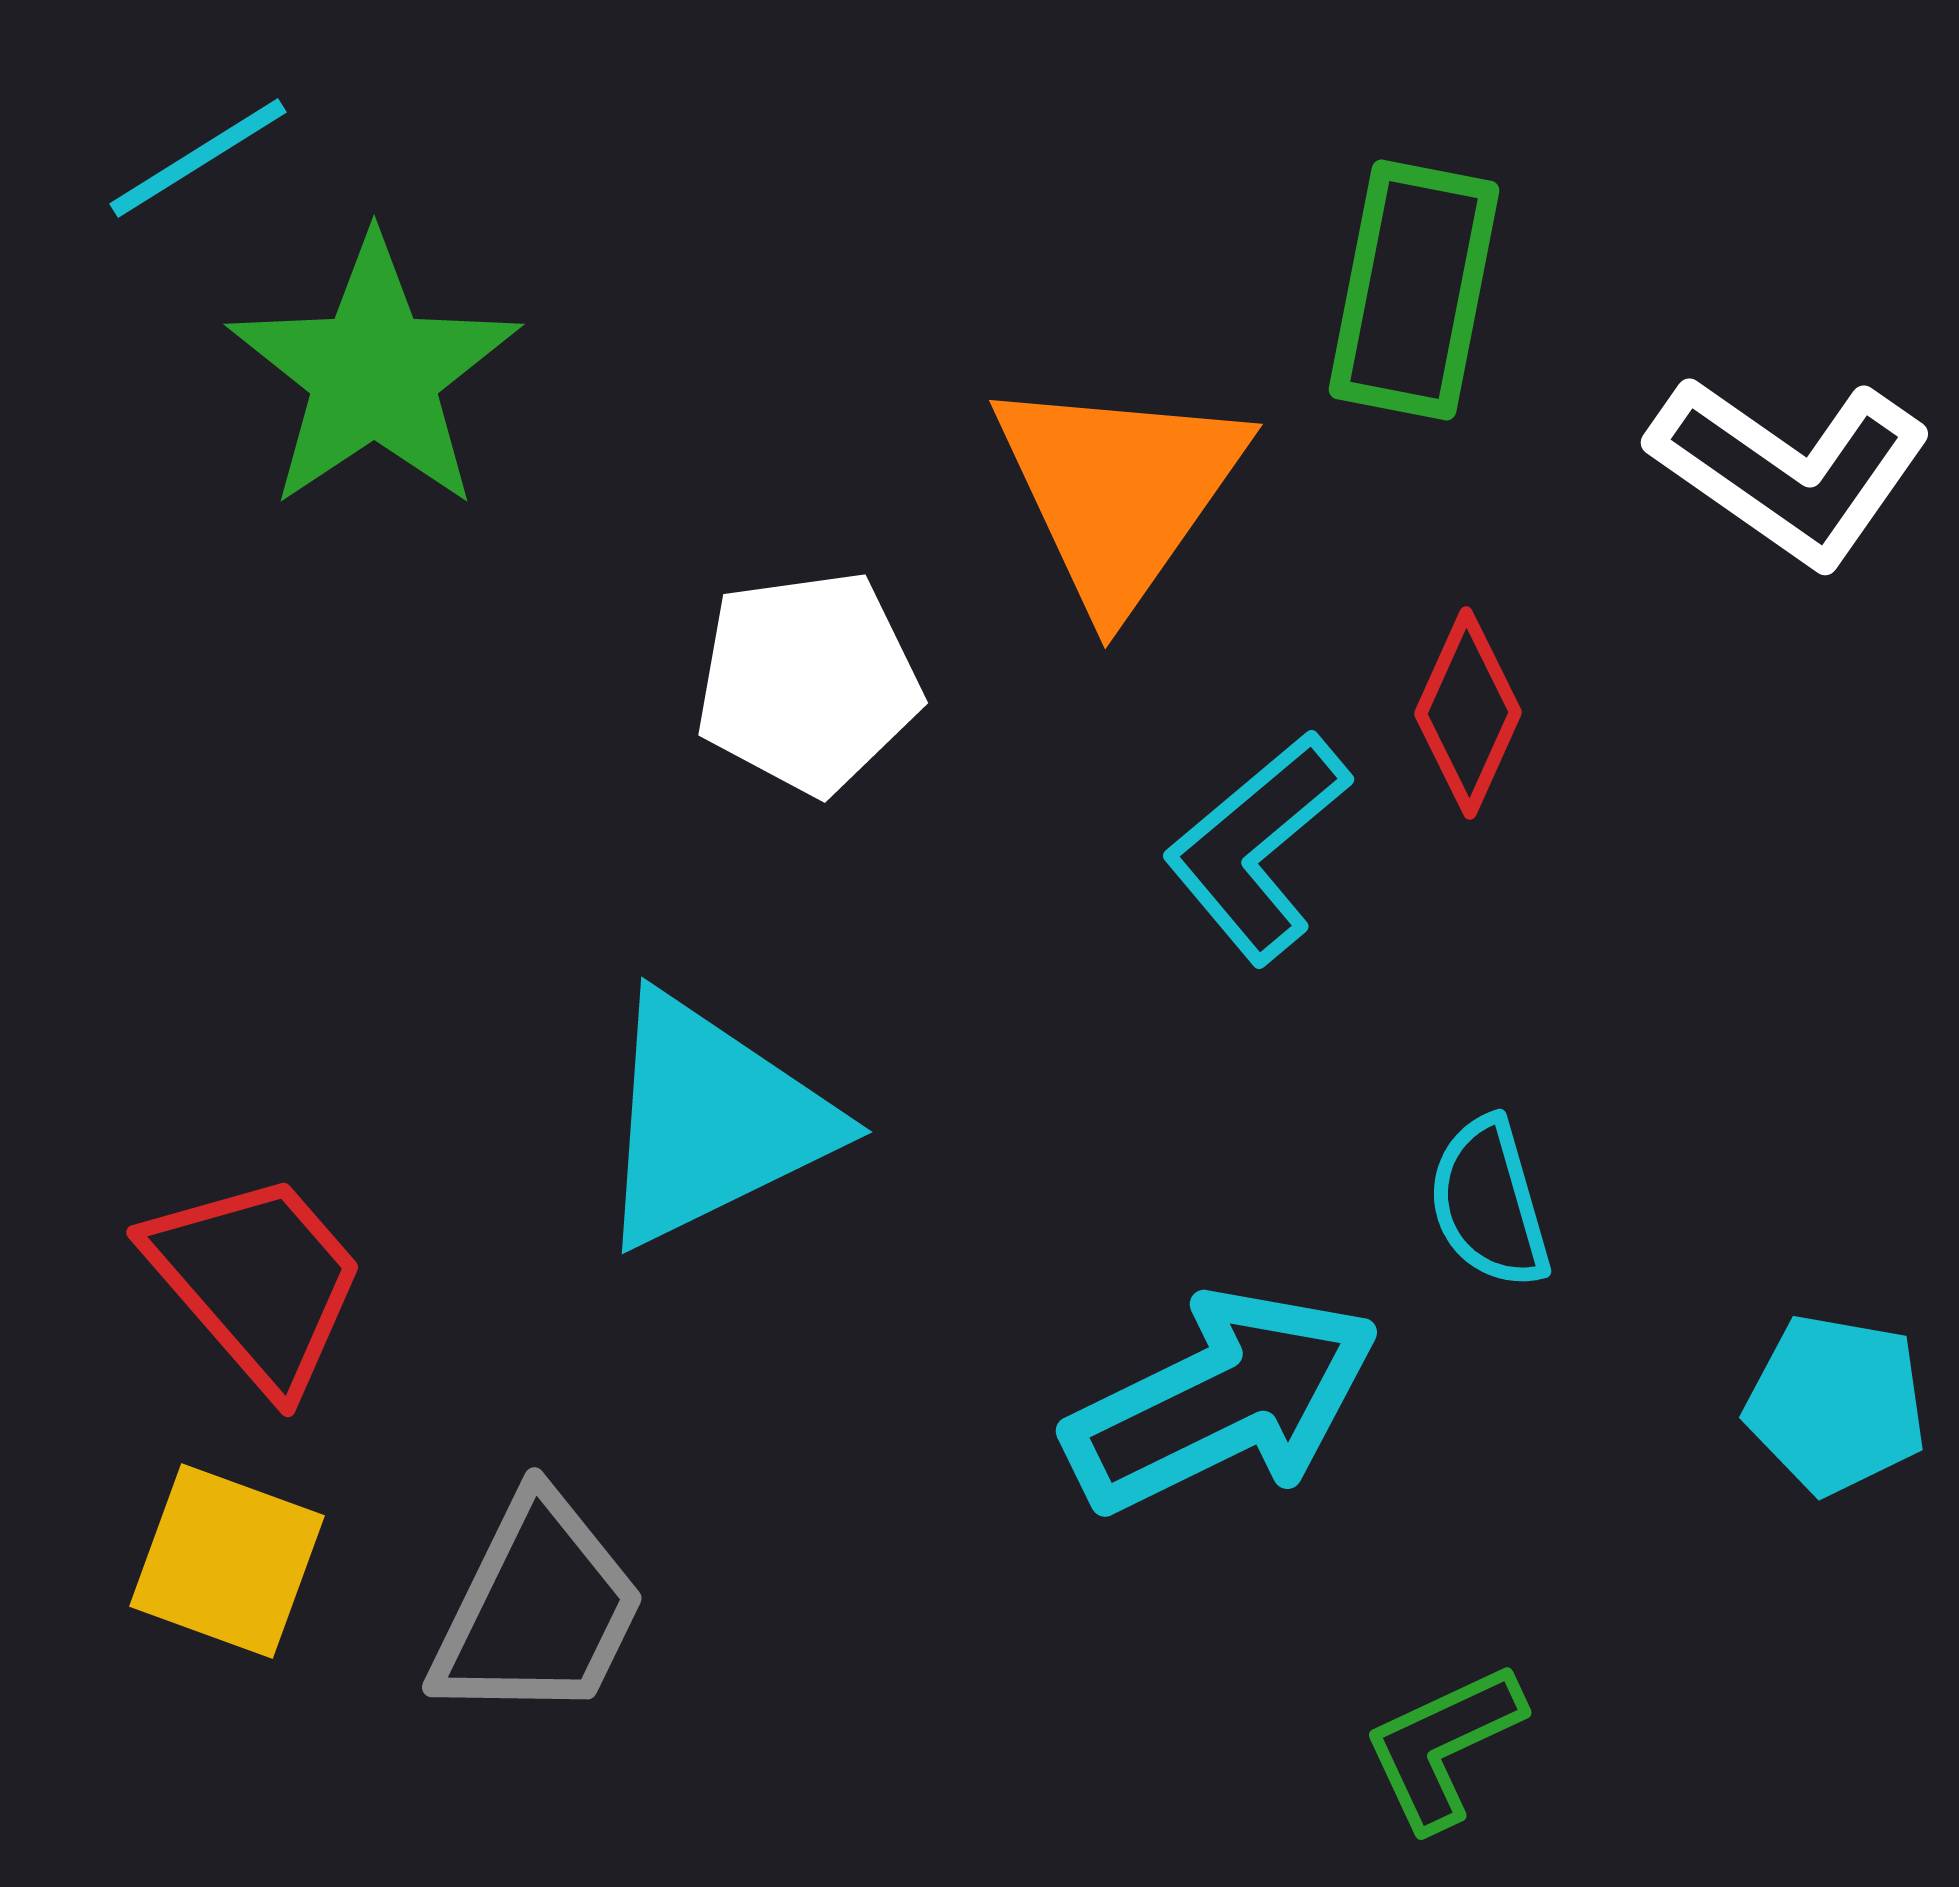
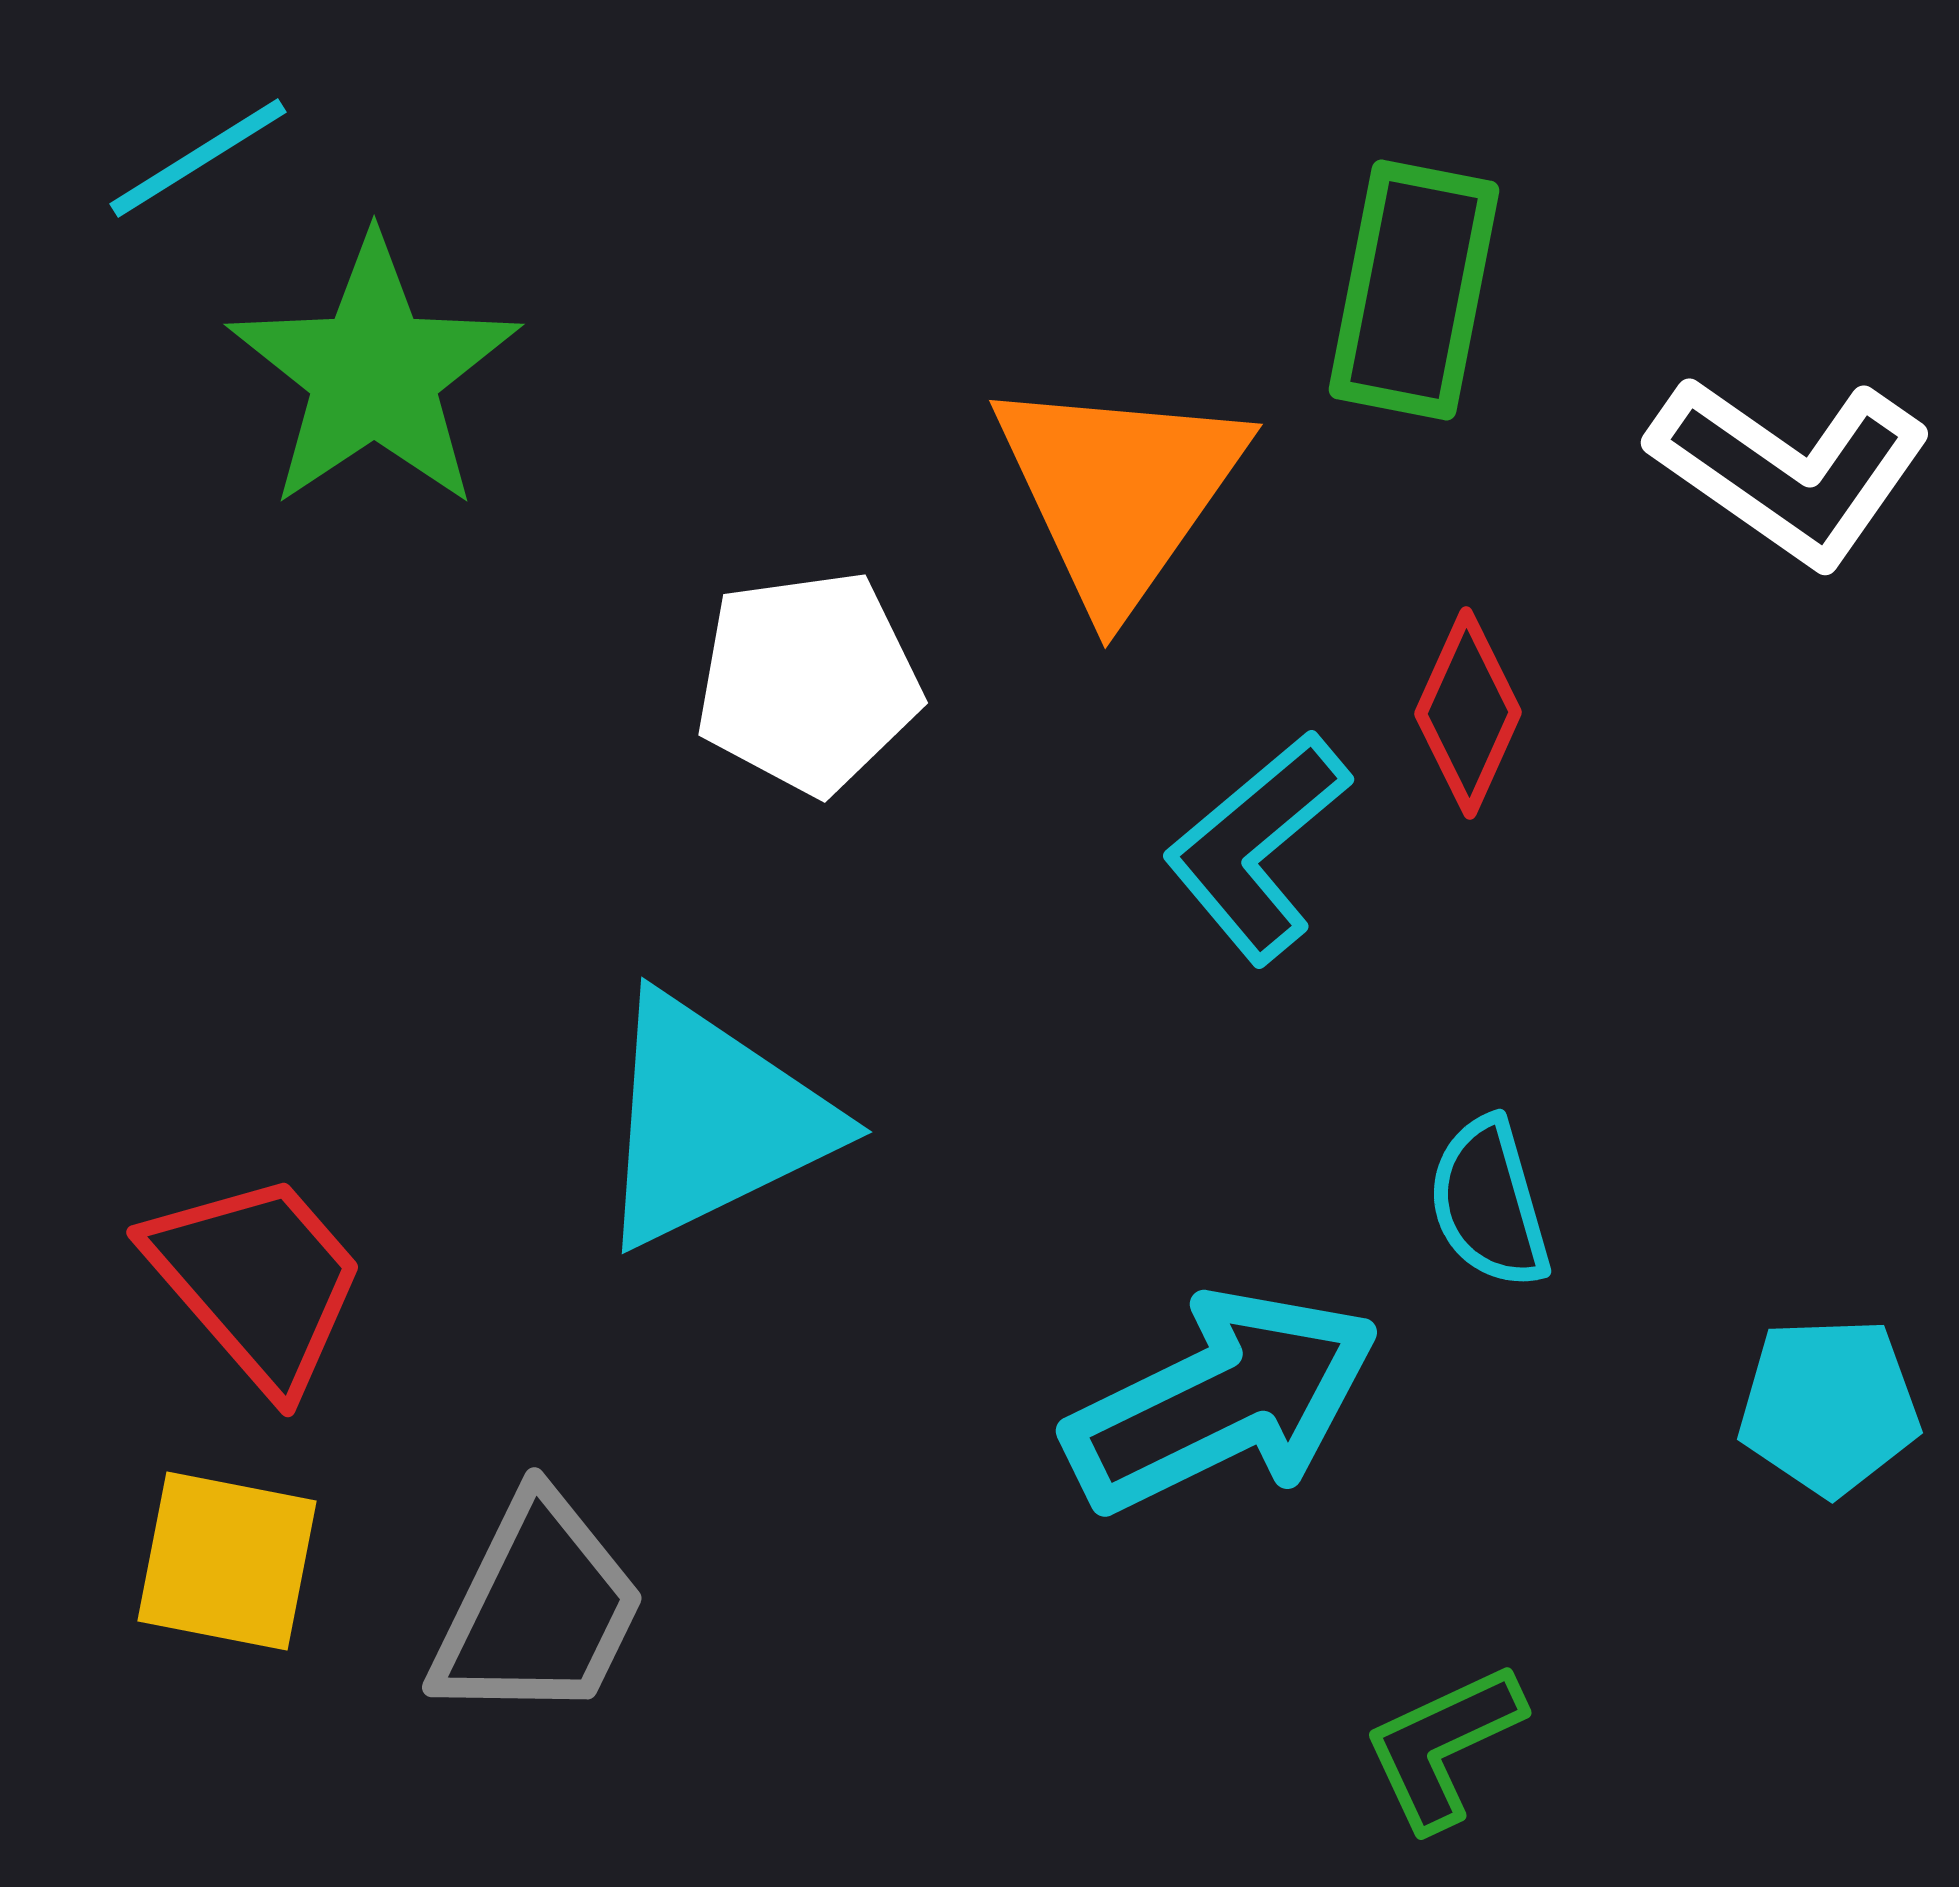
cyan pentagon: moved 7 px left, 2 px down; rotated 12 degrees counterclockwise
yellow square: rotated 9 degrees counterclockwise
